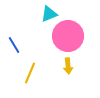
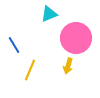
pink circle: moved 8 px right, 2 px down
yellow arrow: rotated 21 degrees clockwise
yellow line: moved 3 px up
